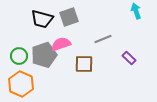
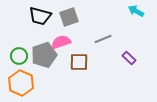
cyan arrow: rotated 42 degrees counterclockwise
black trapezoid: moved 2 px left, 3 px up
pink semicircle: moved 2 px up
brown square: moved 5 px left, 2 px up
orange hexagon: moved 1 px up
